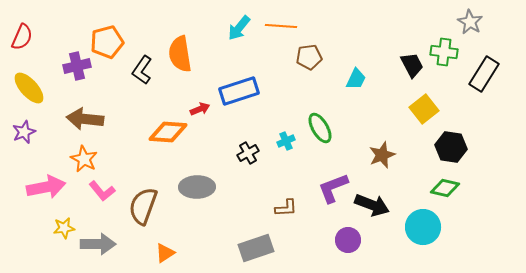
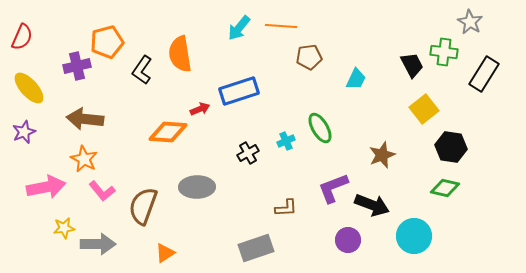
cyan circle: moved 9 px left, 9 px down
